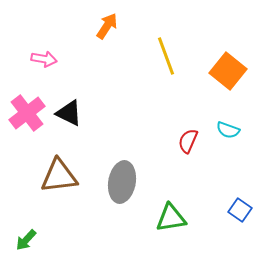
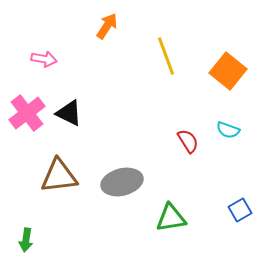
red semicircle: rotated 125 degrees clockwise
gray ellipse: rotated 66 degrees clockwise
blue square: rotated 25 degrees clockwise
green arrow: rotated 35 degrees counterclockwise
